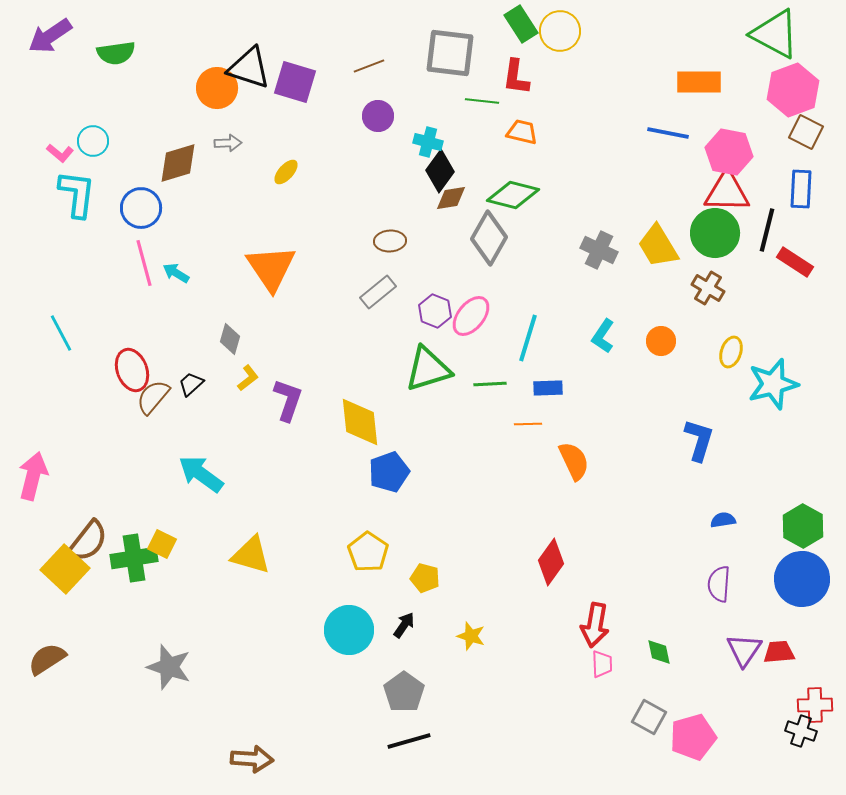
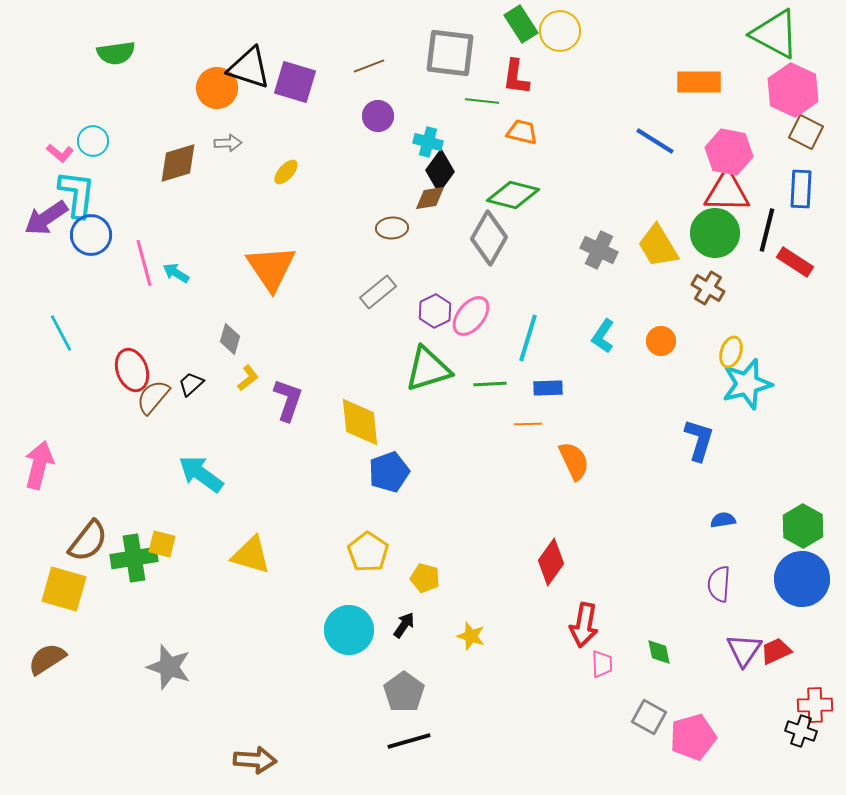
purple arrow at (50, 36): moved 4 px left, 182 px down
pink hexagon at (793, 90): rotated 15 degrees counterclockwise
blue line at (668, 133): moved 13 px left, 8 px down; rotated 21 degrees clockwise
brown diamond at (451, 198): moved 21 px left
blue circle at (141, 208): moved 50 px left, 27 px down
brown ellipse at (390, 241): moved 2 px right, 13 px up
purple hexagon at (435, 311): rotated 12 degrees clockwise
cyan star at (773, 384): moved 26 px left
pink arrow at (33, 476): moved 6 px right, 11 px up
yellow square at (162, 544): rotated 12 degrees counterclockwise
yellow square at (65, 569): moved 1 px left, 20 px down; rotated 27 degrees counterclockwise
red arrow at (595, 625): moved 11 px left
red trapezoid at (779, 652): moved 3 px left, 1 px up; rotated 20 degrees counterclockwise
brown arrow at (252, 759): moved 3 px right, 1 px down
